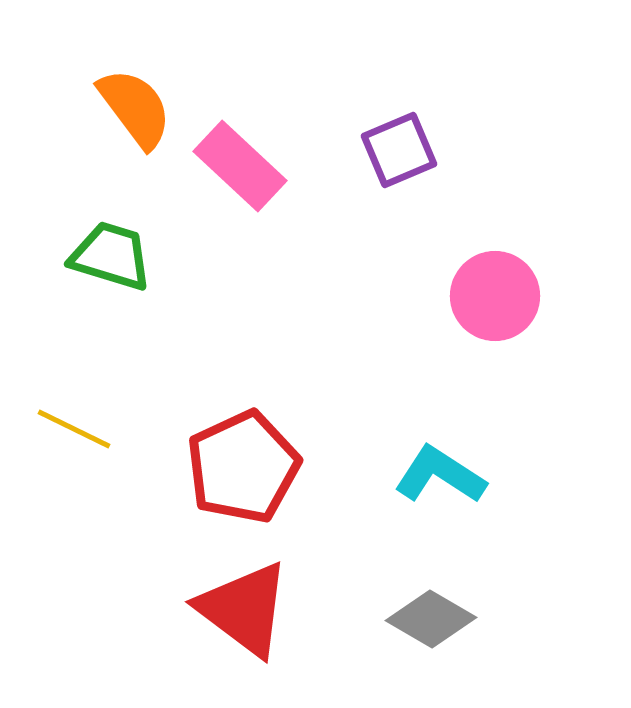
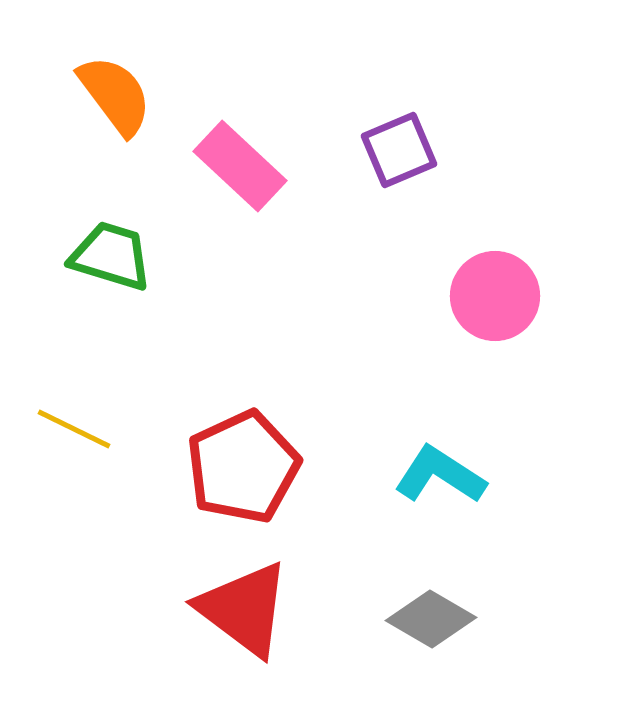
orange semicircle: moved 20 px left, 13 px up
